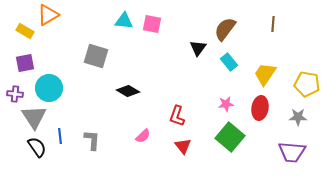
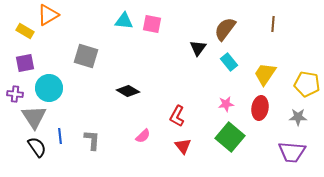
gray square: moved 10 px left
red L-shape: rotated 10 degrees clockwise
